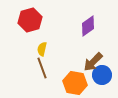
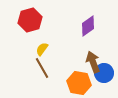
yellow semicircle: rotated 24 degrees clockwise
brown arrow: rotated 115 degrees clockwise
brown line: rotated 10 degrees counterclockwise
blue circle: moved 2 px right, 2 px up
orange hexagon: moved 4 px right
